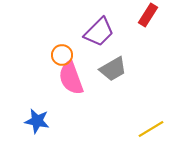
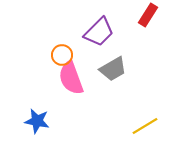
yellow line: moved 6 px left, 3 px up
